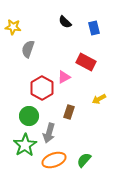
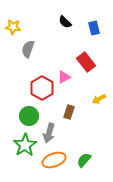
red rectangle: rotated 24 degrees clockwise
